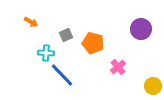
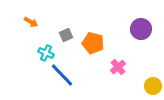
cyan cross: rotated 21 degrees clockwise
